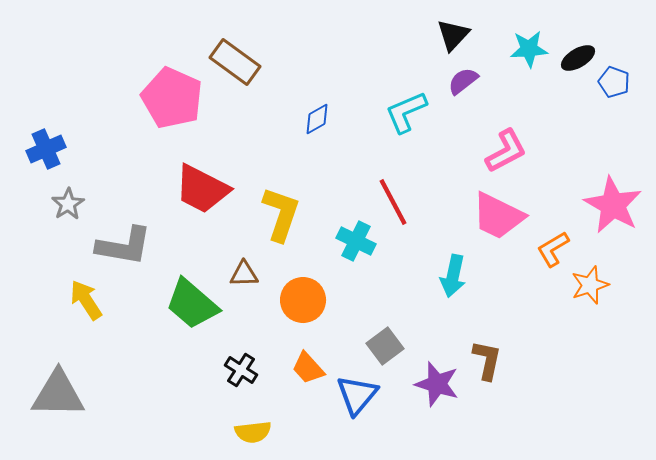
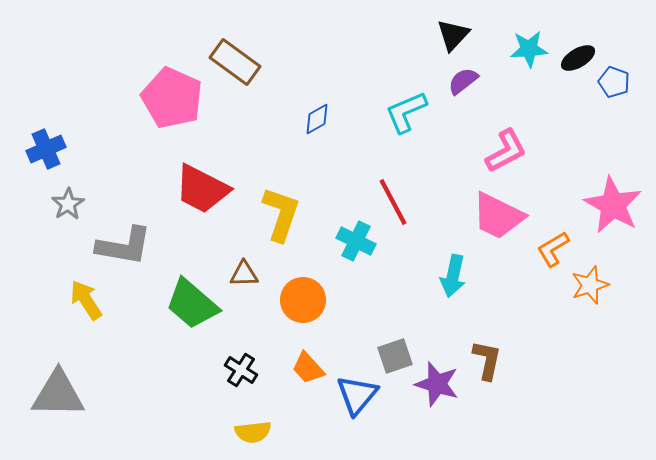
gray square: moved 10 px right, 10 px down; rotated 18 degrees clockwise
